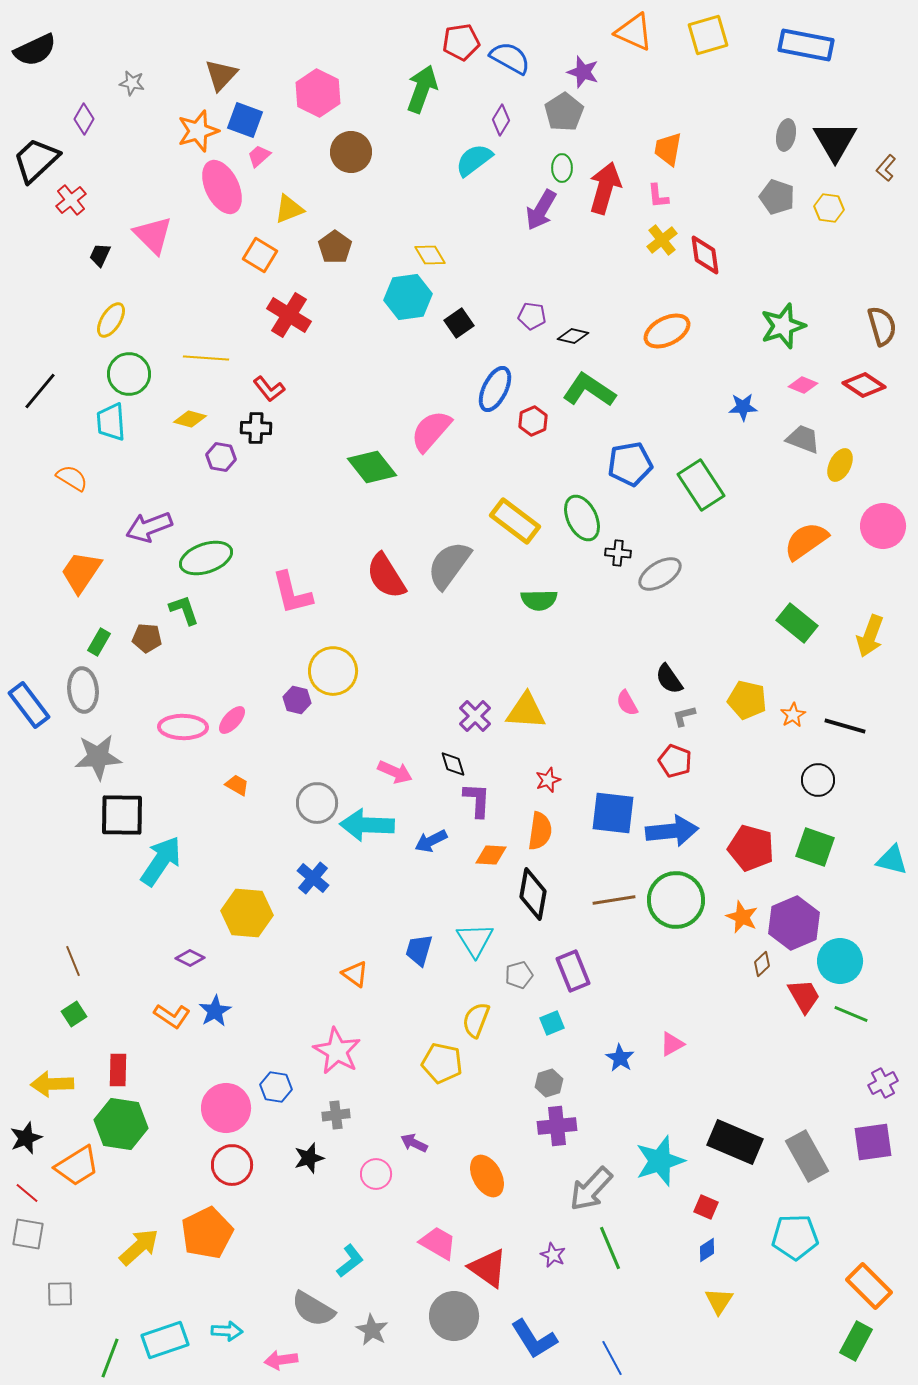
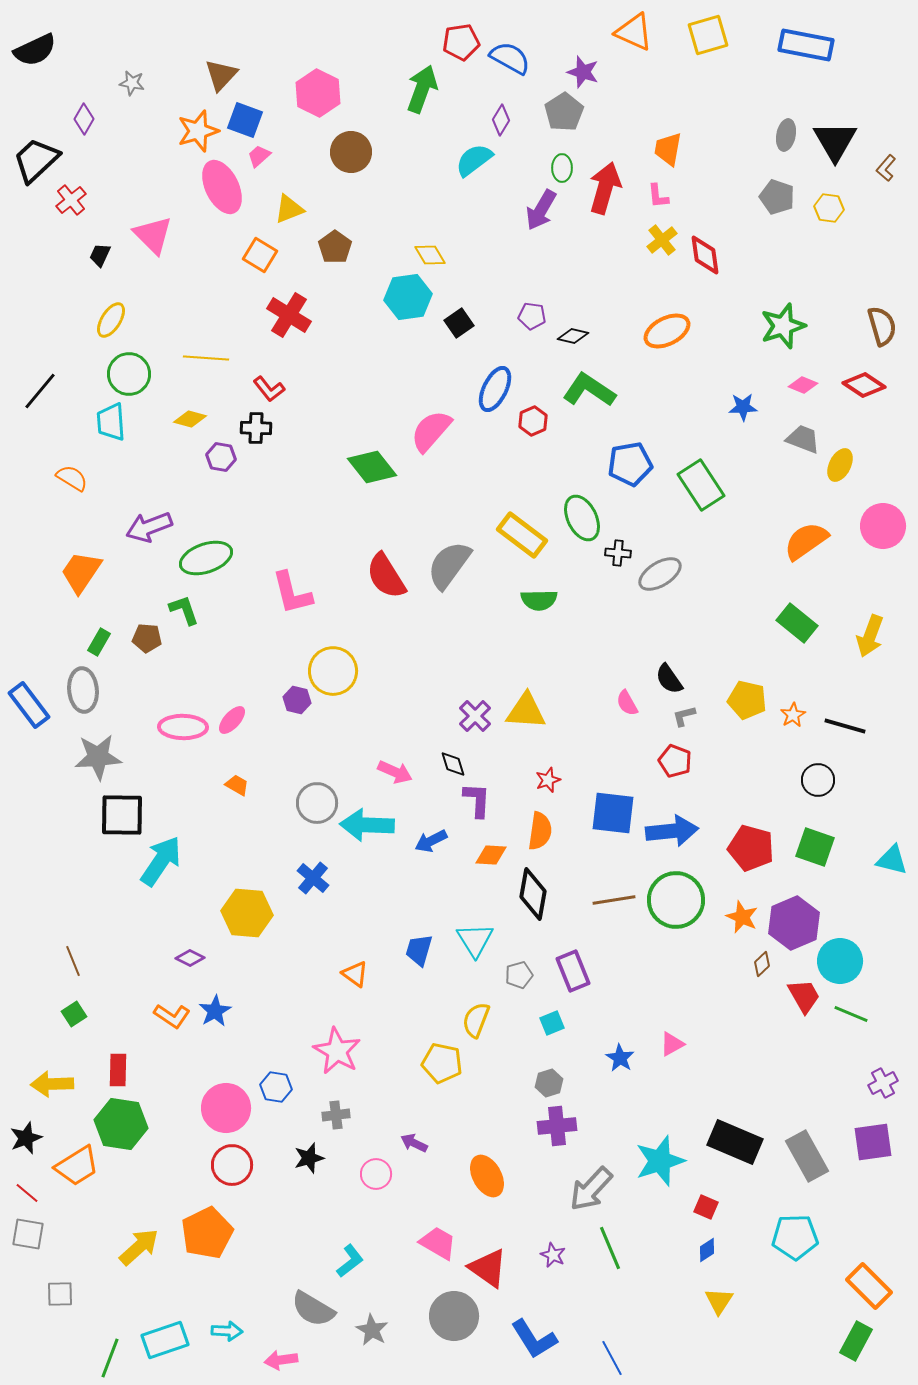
yellow rectangle at (515, 521): moved 7 px right, 14 px down
